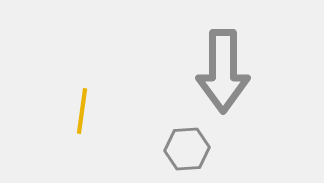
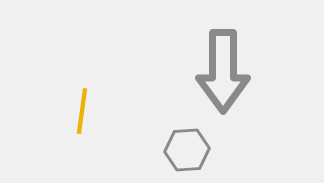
gray hexagon: moved 1 px down
